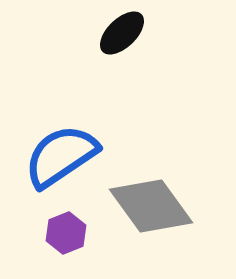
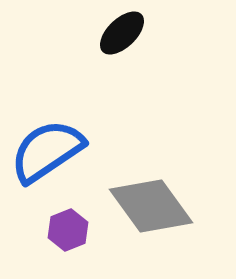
blue semicircle: moved 14 px left, 5 px up
purple hexagon: moved 2 px right, 3 px up
